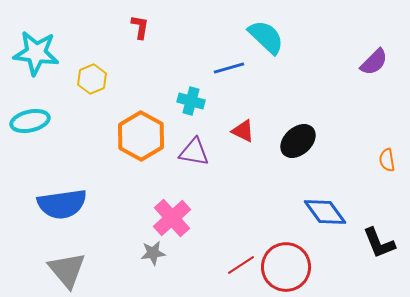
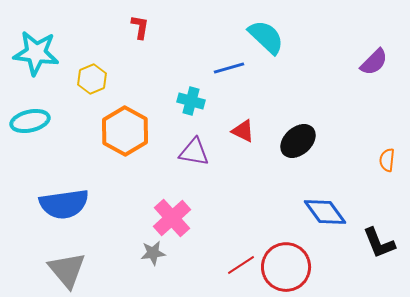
orange hexagon: moved 16 px left, 5 px up
orange semicircle: rotated 15 degrees clockwise
blue semicircle: moved 2 px right
